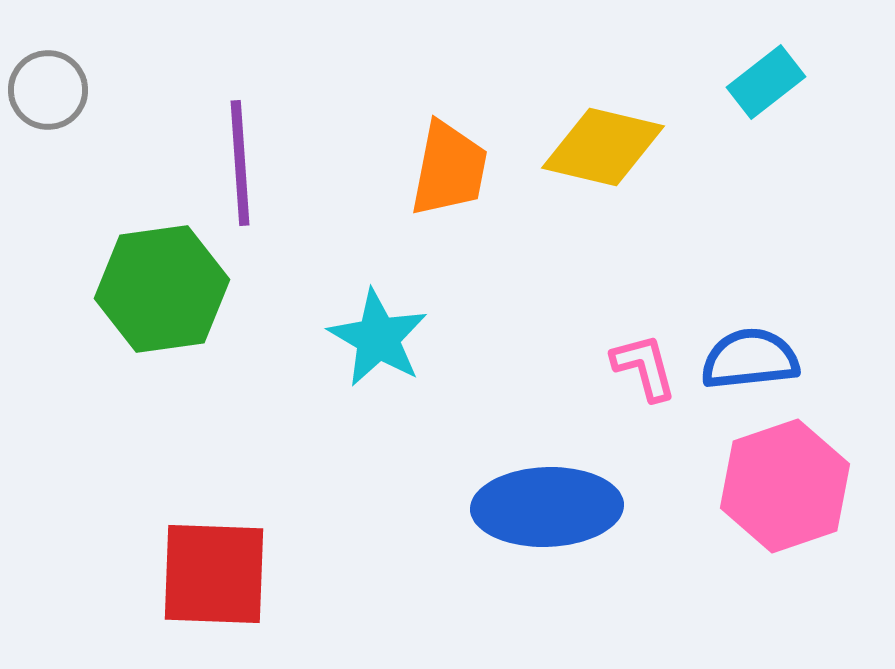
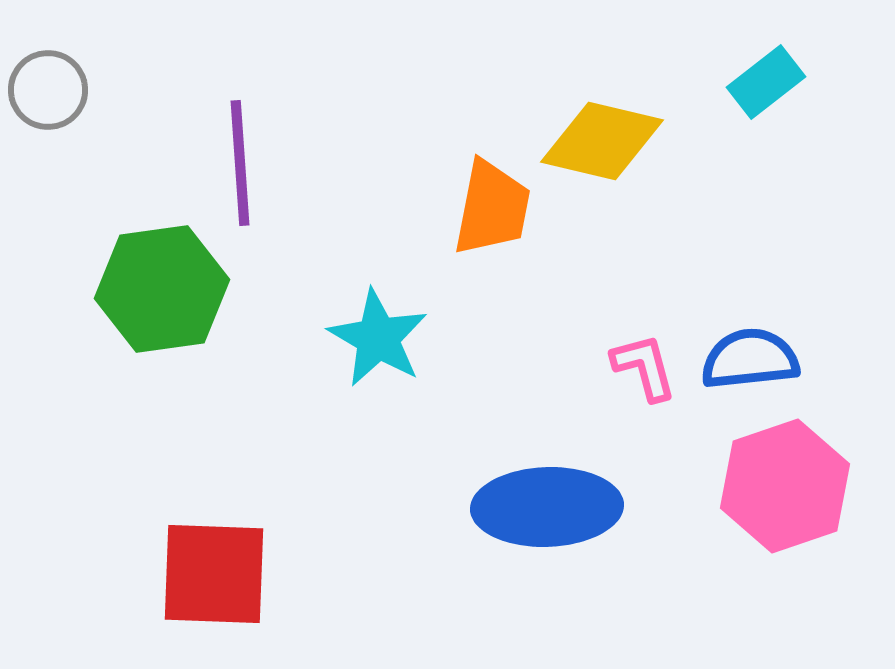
yellow diamond: moved 1 px left, 6 px up
orange trapezoid: moved 43 px right, 39 px down
